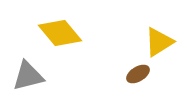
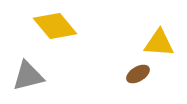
yellow diamond: moved 5 px left, 7 px up
yellow triangle: moved 1 px down; rotated 36 degrees clockwise
